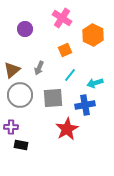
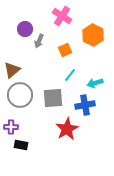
pink cross: moved 2 px up
gray arrow: moved 27 px up
